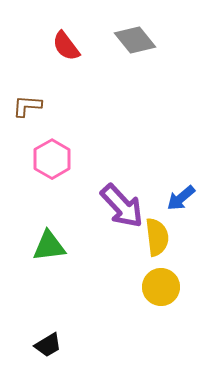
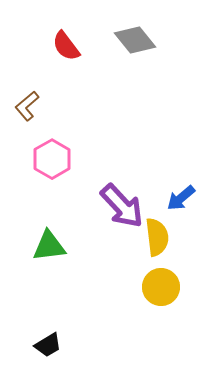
brown L-shape: rotated 44 degrees counterclockwise
